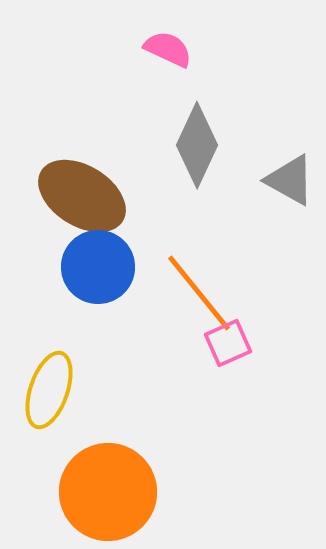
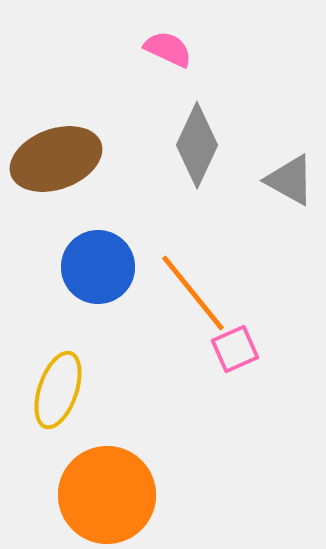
brown ellipse: moved 26 px left, 37 px up; rotated 52 degrees counterclockwise
orange line: moved 6 px left
pink square: moved 7 px right, 6 px down
yellow ellipse: moved 9 px right
orange circle: moved 1 px left, 3 px down
